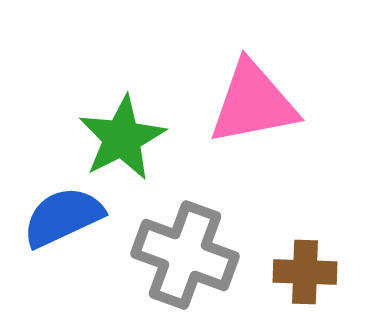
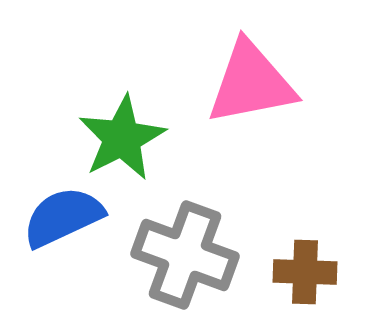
pink triangle: moved 2 px left, 20 px up
